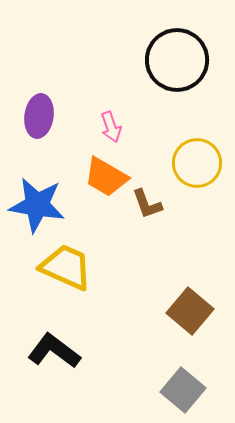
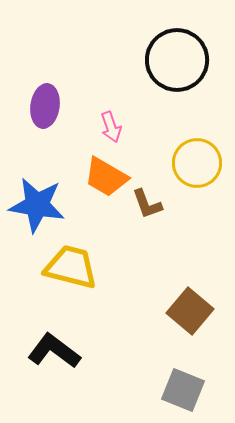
purple ellipse: moved 6 px right, 10 px up
yellow trapezoid: moved 5 px right; rotated 10 degrees counterclockwise
gray square: rotated 18 degrees counterclockwise
